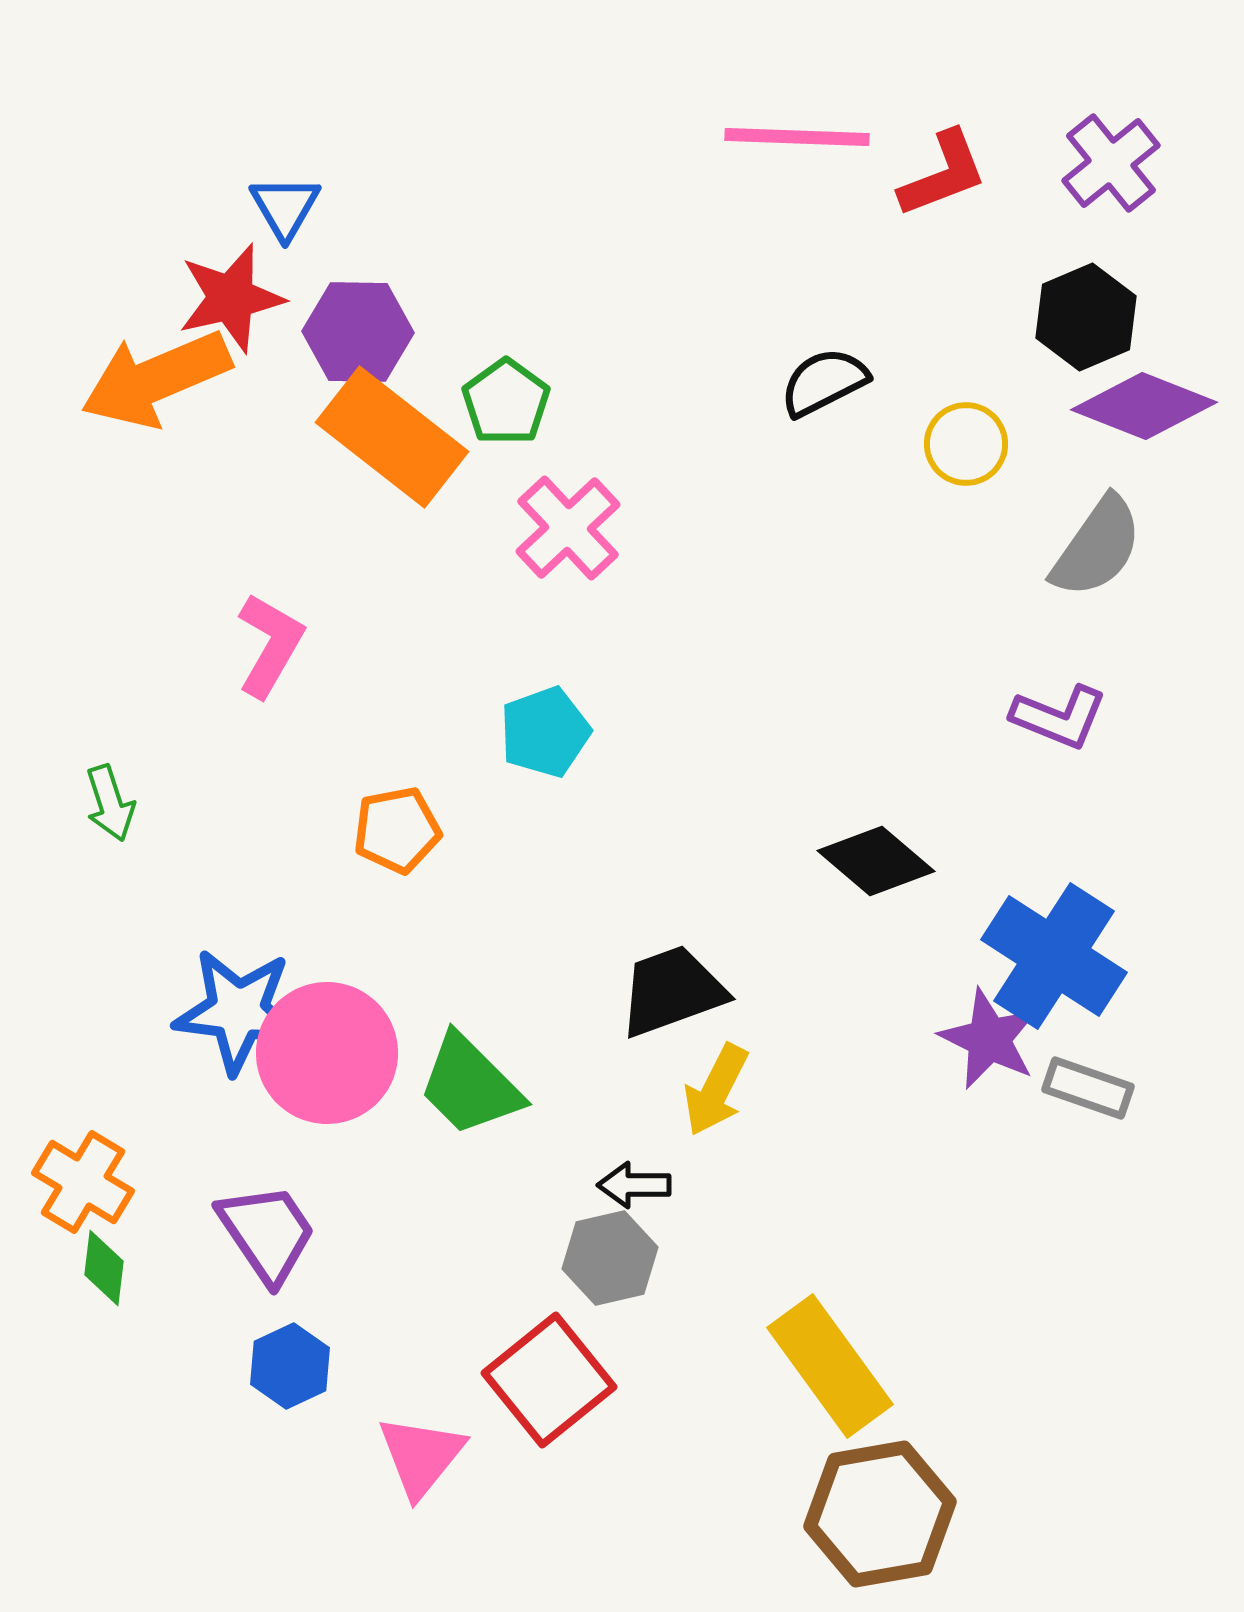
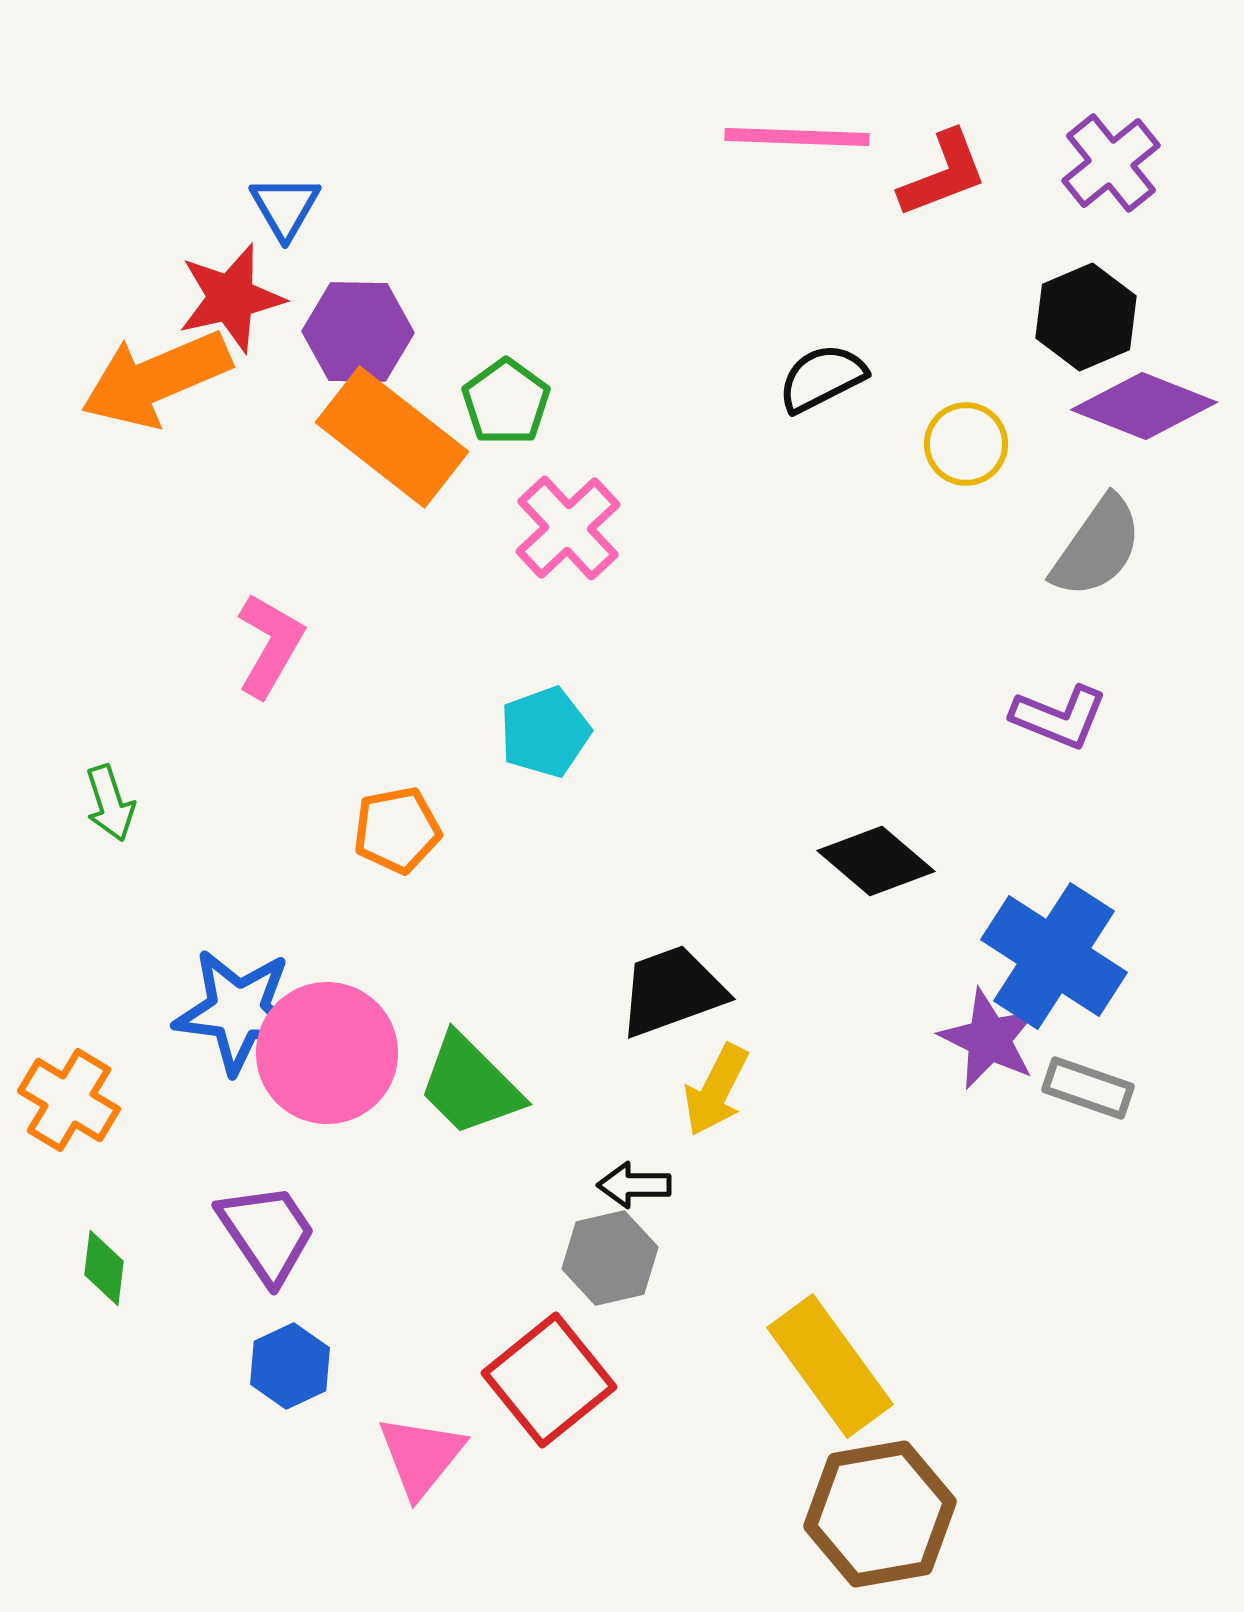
black semicircle: moved 2 px left, 4 px up
orange cross: moved 14 px left, 82 px up
